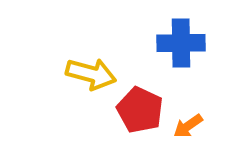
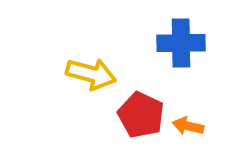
red pentagon: moved 1 px right, 5 px down
orange arrow: rotated 48 degrees clockwise
